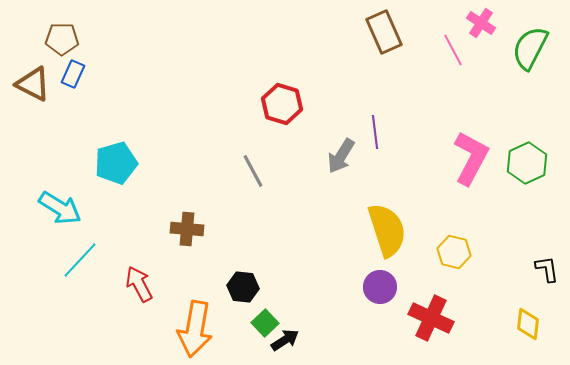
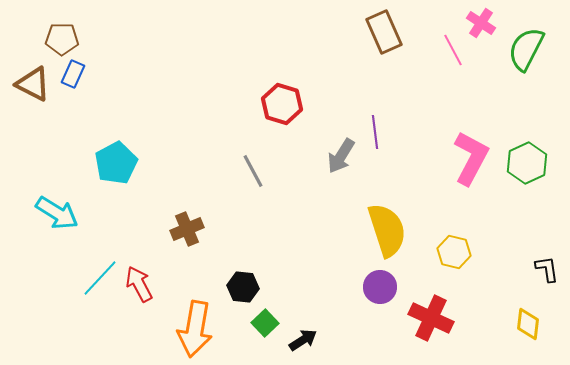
green semicircle: moved 4 px left, 1 px down
cyan pentagon: rotated 12 degrees counterclockwise
cyan arrow: moved 3 px left, 5 px down
brown cross: rotated 28 degrees counterclockwise
cyan line: moved 20 px right, 18 px down
black arrow: moved 18 px right
